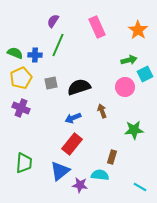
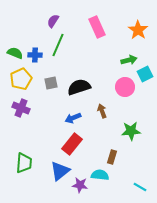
yellow pentagon: moved 1 px down
green star: moved 3 px left, 1 px down
